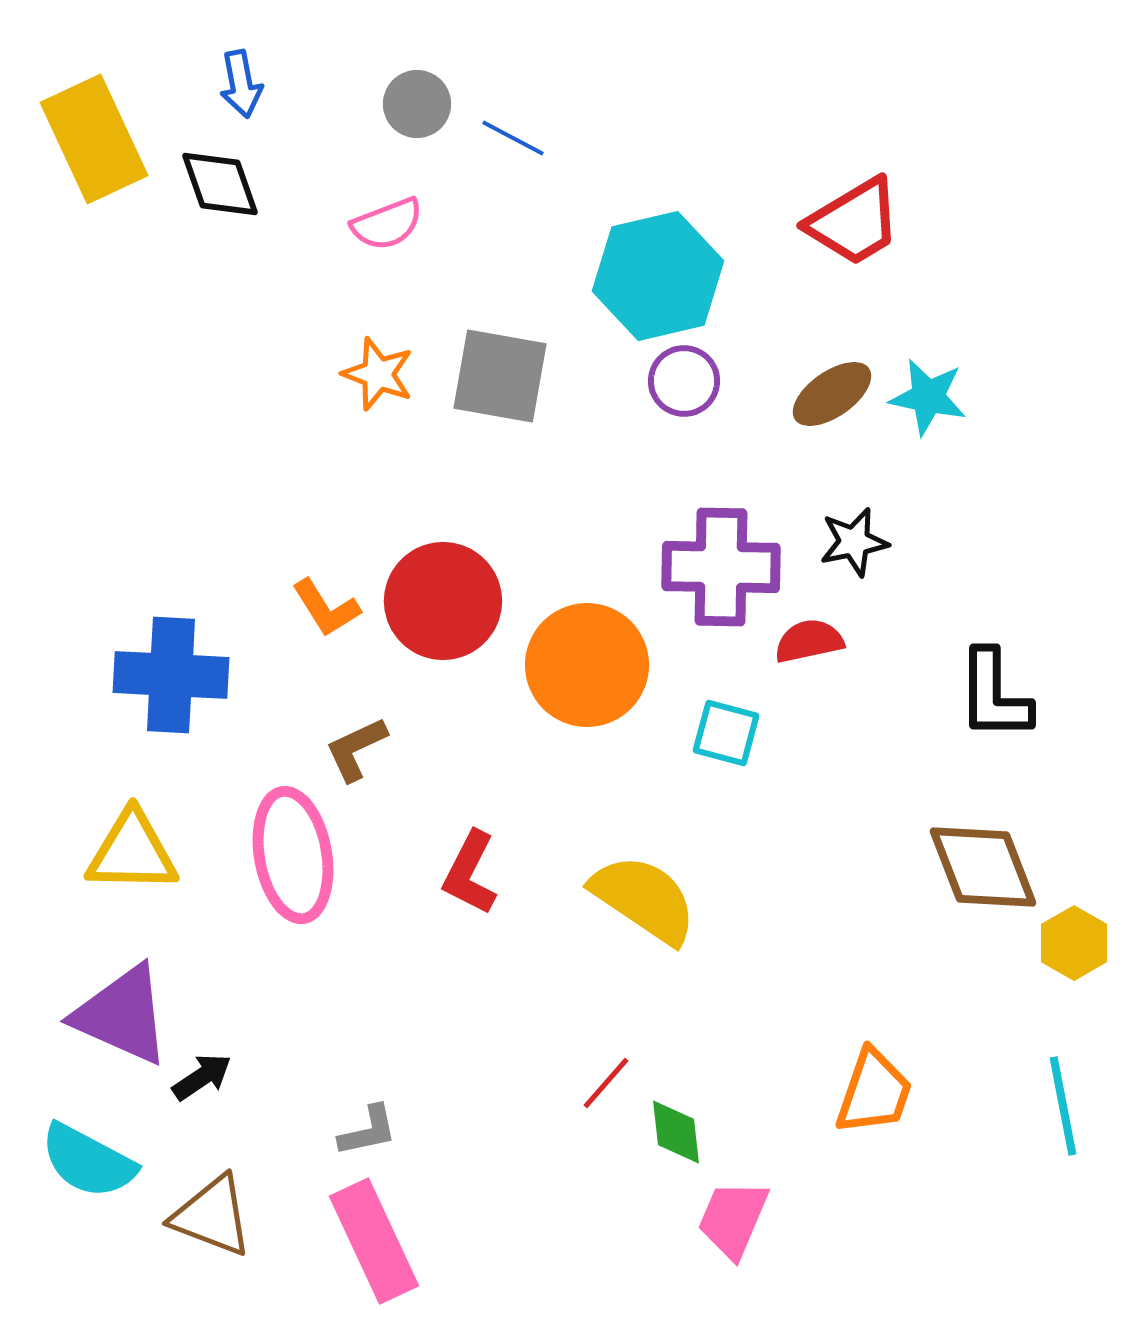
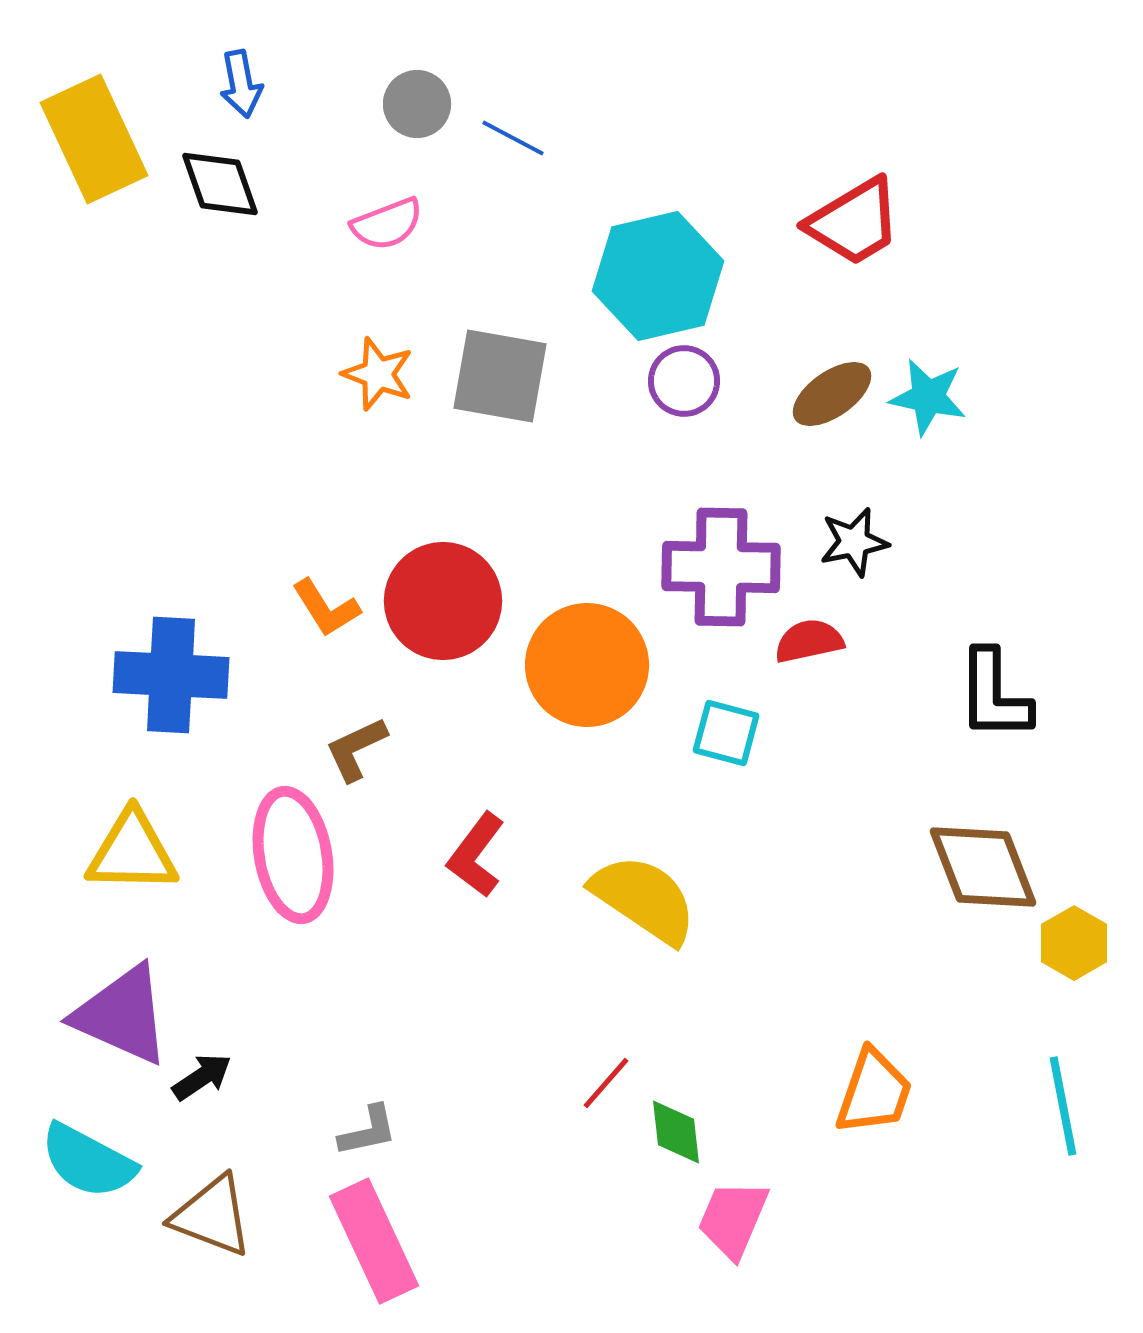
red L-shape: moved 6 px right, 18 px up; rotated 10 degrees clockwise
